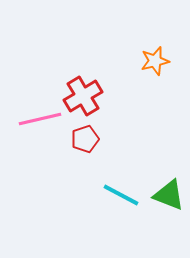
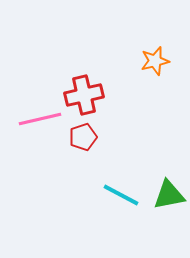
red cross: moved 1 px right, 1 px up; rotated 18 degrees clockwise
red pentagon: moved 2 px left, 2 px up
green triangle: rotated 32 degrees counterclockwise
